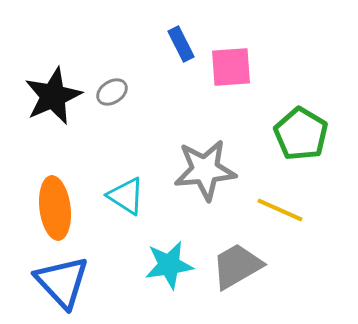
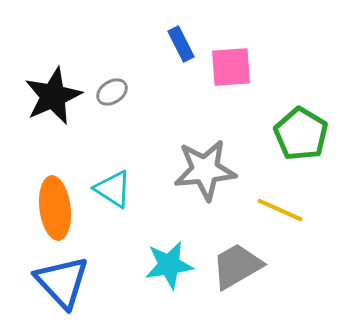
cyan triangle: moved 13 px left, 7 px up
